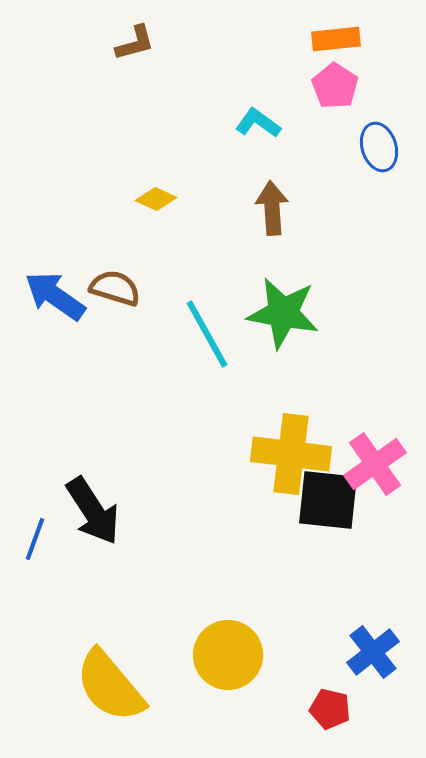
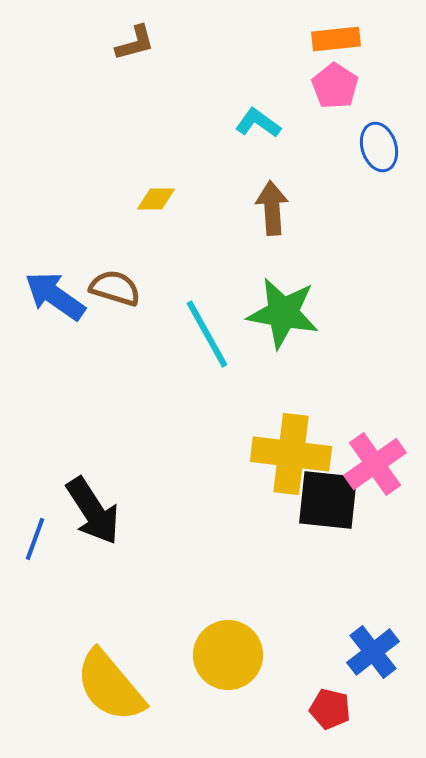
yellow diamond: rotated 24 degrees counterclockwise
